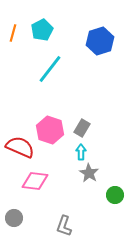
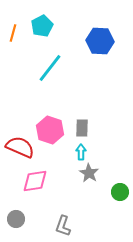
cyan pentagon: moved 4 px up
blue hexagon: rotated 20 degrees clockwise
cyan line: moved 1 px up
gray rectangle: rotated 30 degrees counterclockwise
pink diamond: rotated 16 degrees counterclockwise
green circle: moved 5 px right, 3 px up
gray circle: moved 2 px right, 1 px down
gray L-shape: moved 1 px left
